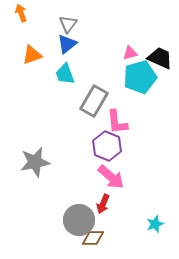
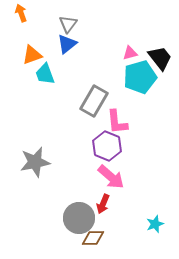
black trapezoid: rotated 28 degrees clockwise
cyan trapezoid: moved 20 px left
gray circle: moved 2 px up
